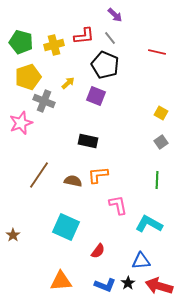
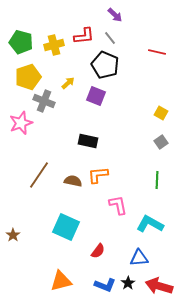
cyan L-shape: moved 1 px right
blue triangle: moved 2 px left, 3 px up
orange triangle: rotated 10 degrees counterclockwise
